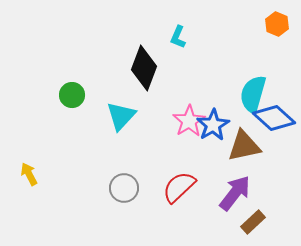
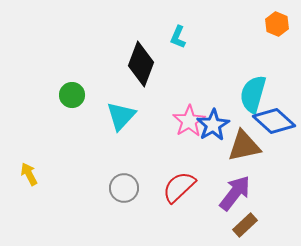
black diamond: moved 3 px left, 4 px up
blue diamond: moved 3 px down
brown rectangle: moved 8 px left, 3 px down
